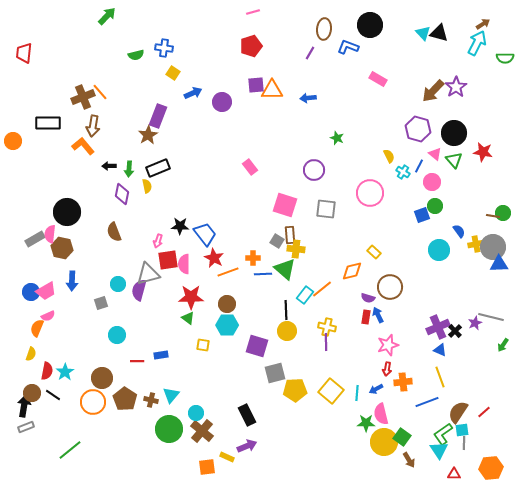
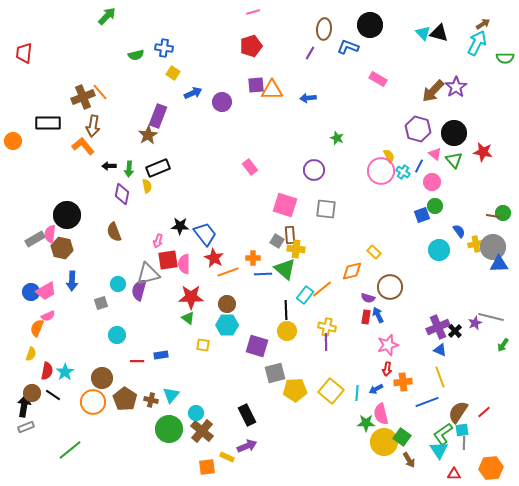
pink circle at (370, 193): moved 11 px right, 22 px up
black circle at (67, 212): moved 3 px down
